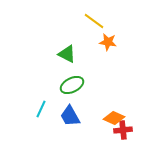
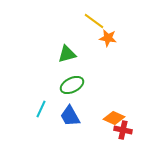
orange star: moved 4 px up
green triangle: rotated 42 degrees counterclockwise
red cross: rotated 18 degrees clockwise
